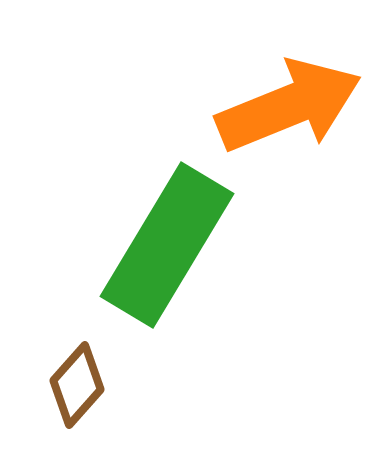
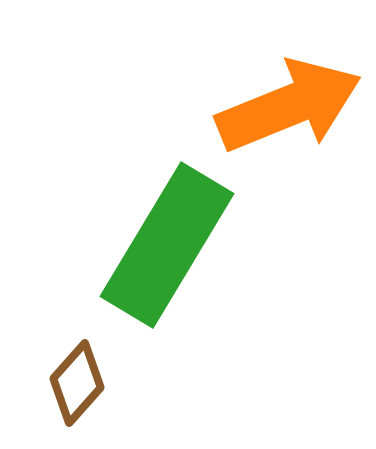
brown diamond: moved 2 px up
